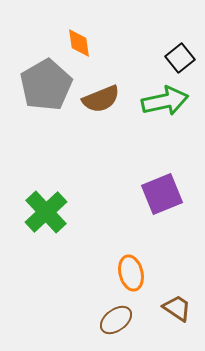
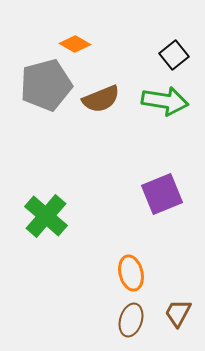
orange diamond: moved 4 px left, 1 px down; rotated 52 degrees counterclockwise
black square: moved 6 px left, 3 px up
gray pentagon: rotated 15 degrees clockwise
green arrow: rotated 21 degrees clockwise
green cross: moved 4 px down; rotated 6 degrees counterclockwise
brown trapezoid: moved 1 px right, 5 px down; rotated 96 degrees counterclockwise
brown ellipse: moved 15 px right; rotated 36 degrees counterclockwise
